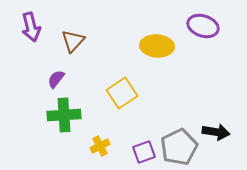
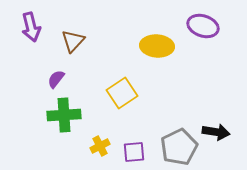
purple square: moved 10 px left; rotated 15 degrees clockwise
